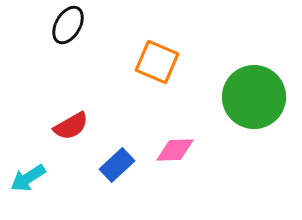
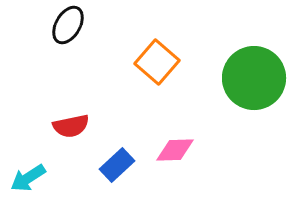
orange square: rotated 18 degrees clockwise
green circle: moved 19 px up
red semicircle: rotated 18 degrees clockwise
